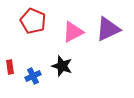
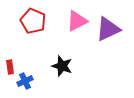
pink triangle: moved 4 px right, 11 px up
blue cross: moved 8 px left, 5 px down
